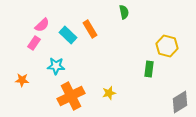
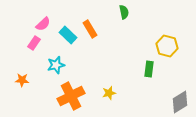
pink semicircle: moved 1 px right, 1 px up
cyan star: moved 1 px up; rotated 18 degrees counterclockwise
